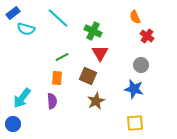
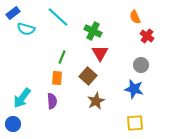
cyan line: moved 1 px up
green line: rotated 40 degrees counterclockwise
brown square: rotated 18 degrees clockwise
